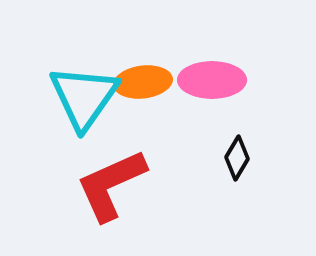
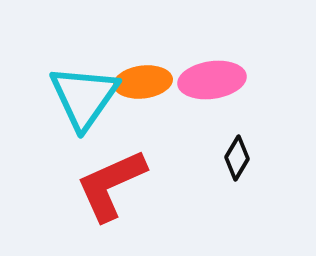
pink ellipse: rotated 8 degrees counterclockwise
